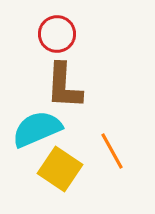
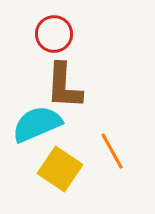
red circle: moved 3 px left
cyan semicircle: moved 5 px up
